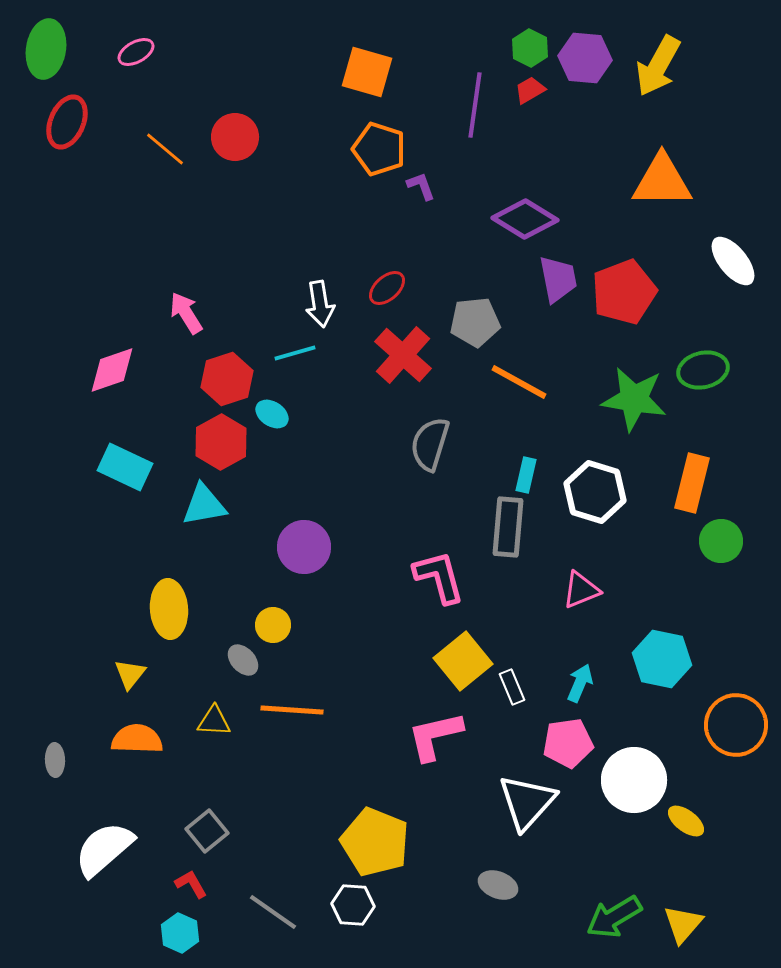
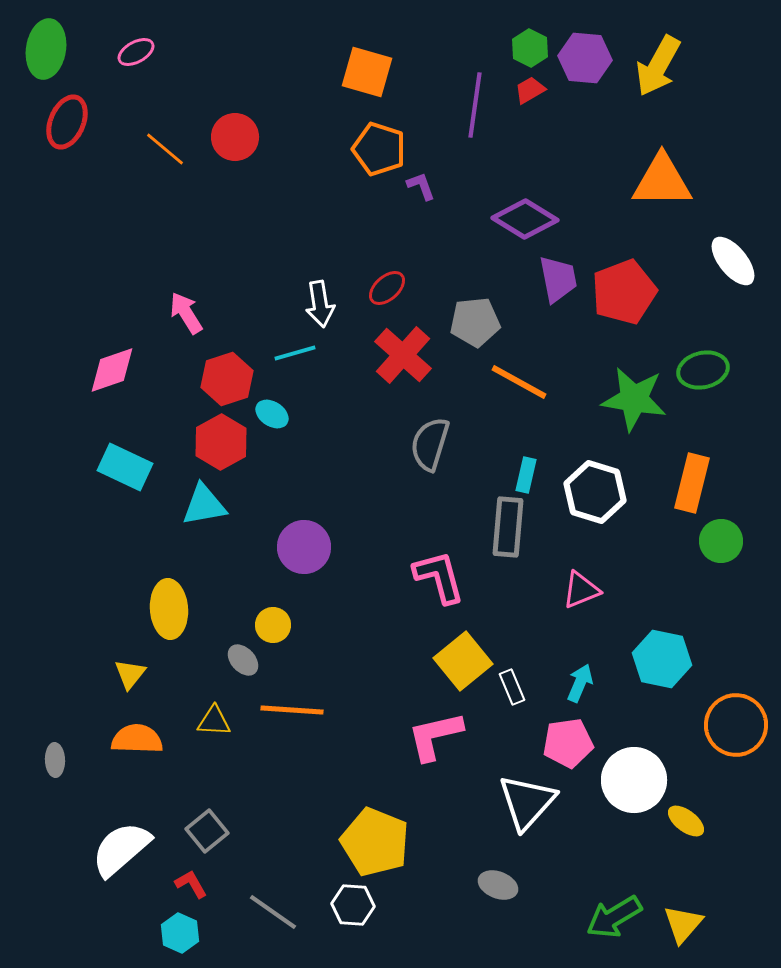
white semicircle at (104, 849): moved 17 px right
